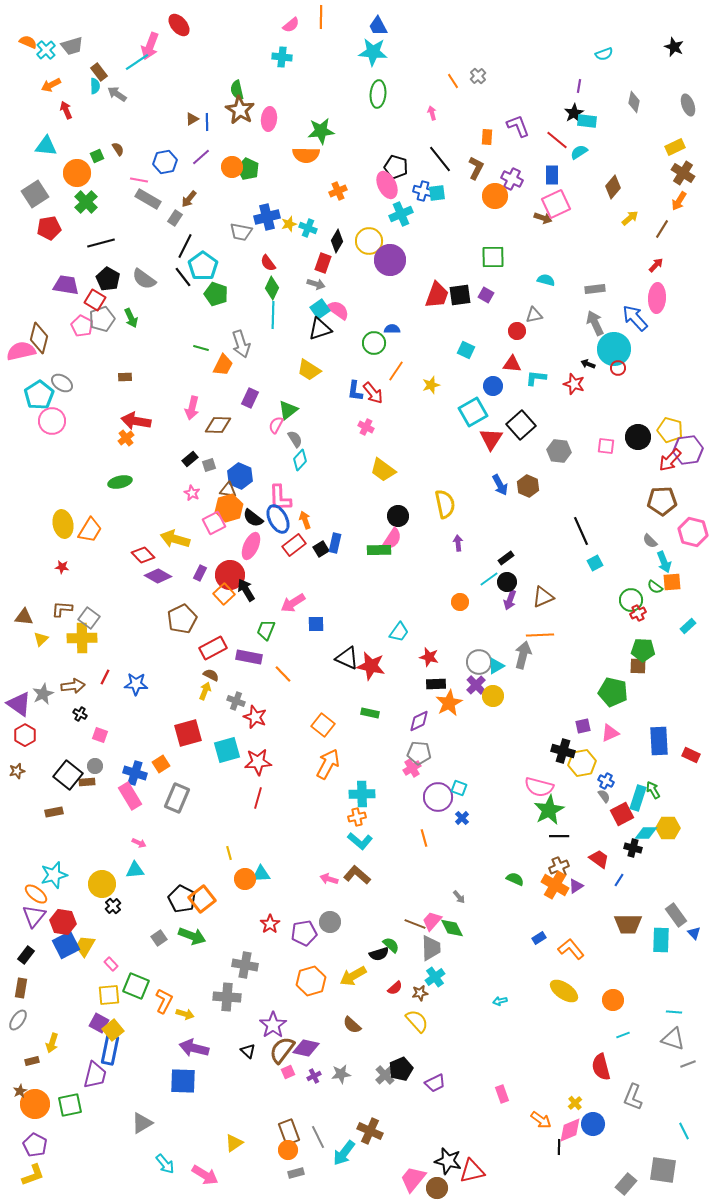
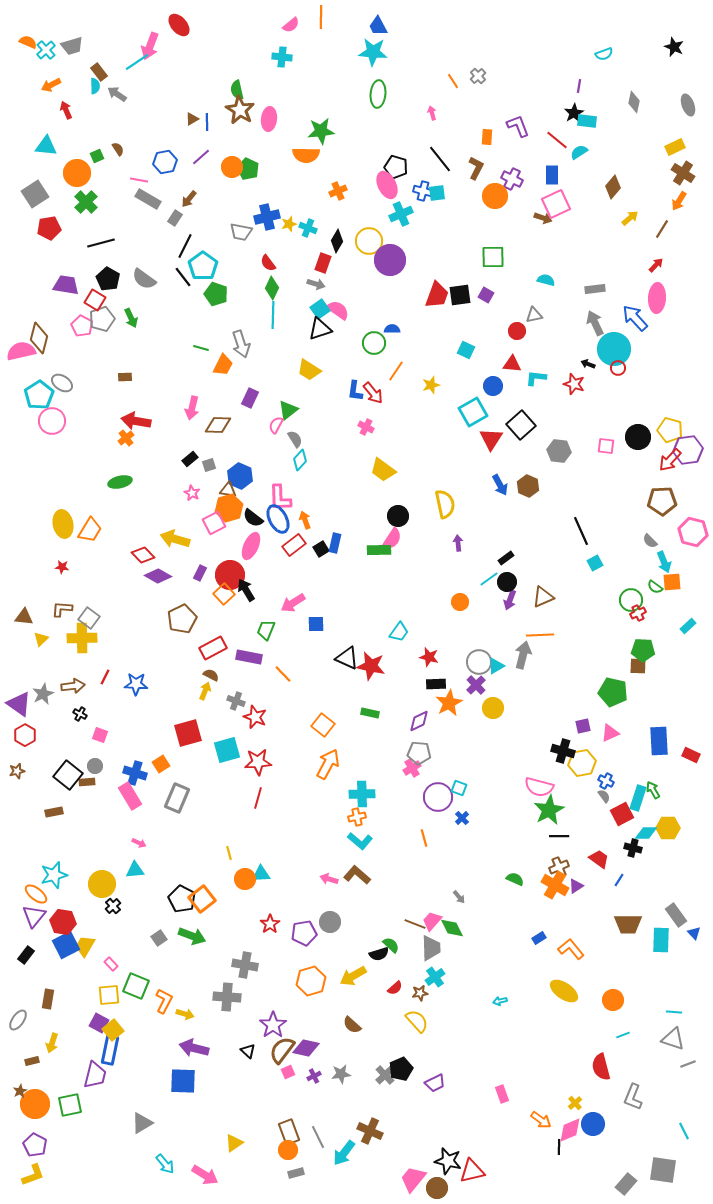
yellow circle at (493, 696): moved 12 px down
brown rectangle at (21, 988): moved 27 px right, 11 px down
